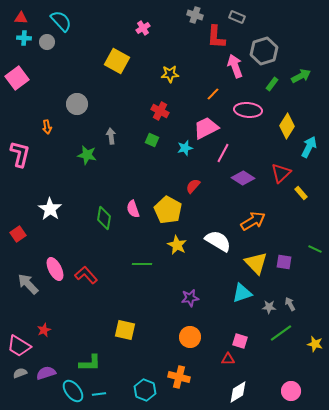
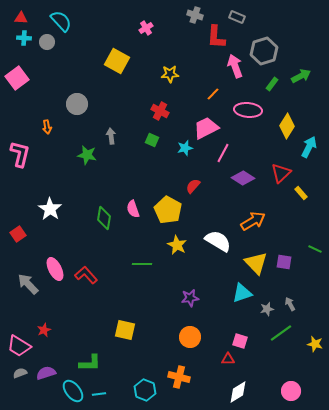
pink cross at (143, 28): moved 3 px right
gray star at (269, 307): moved 2 px left, 2 px down; rotated 16 degrees counterclockwise
